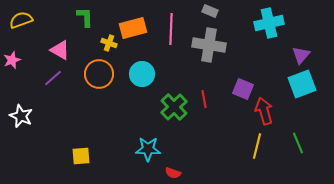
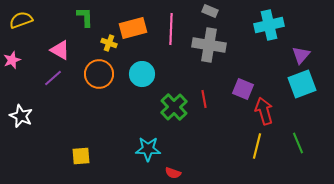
cyan cross: moved 2 px down
